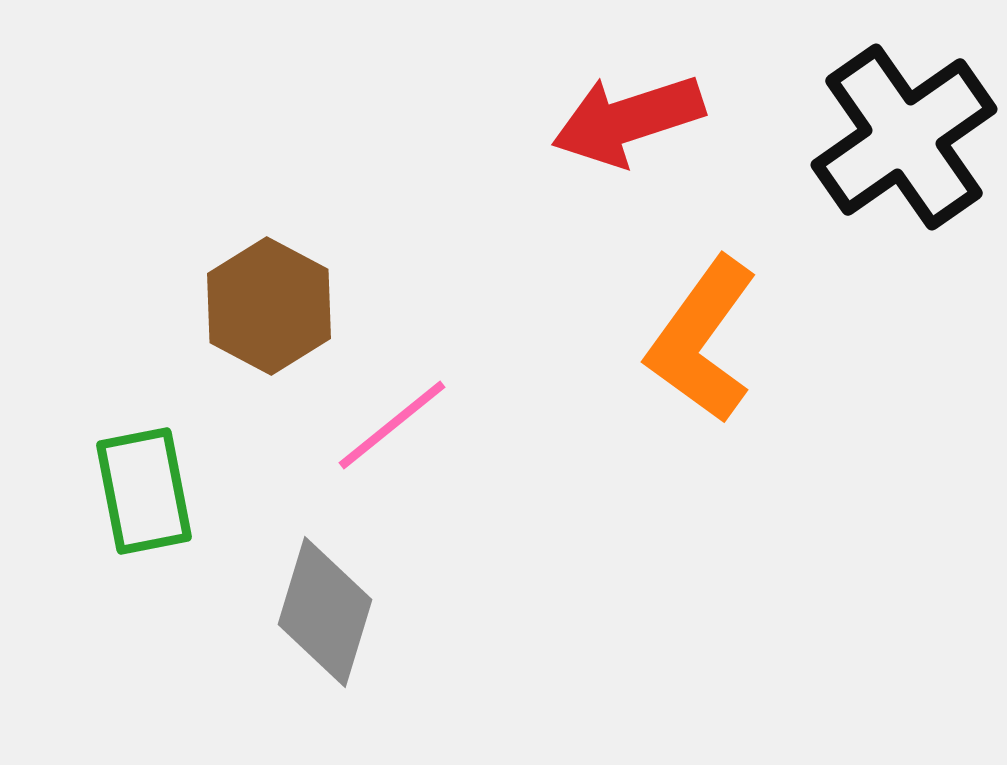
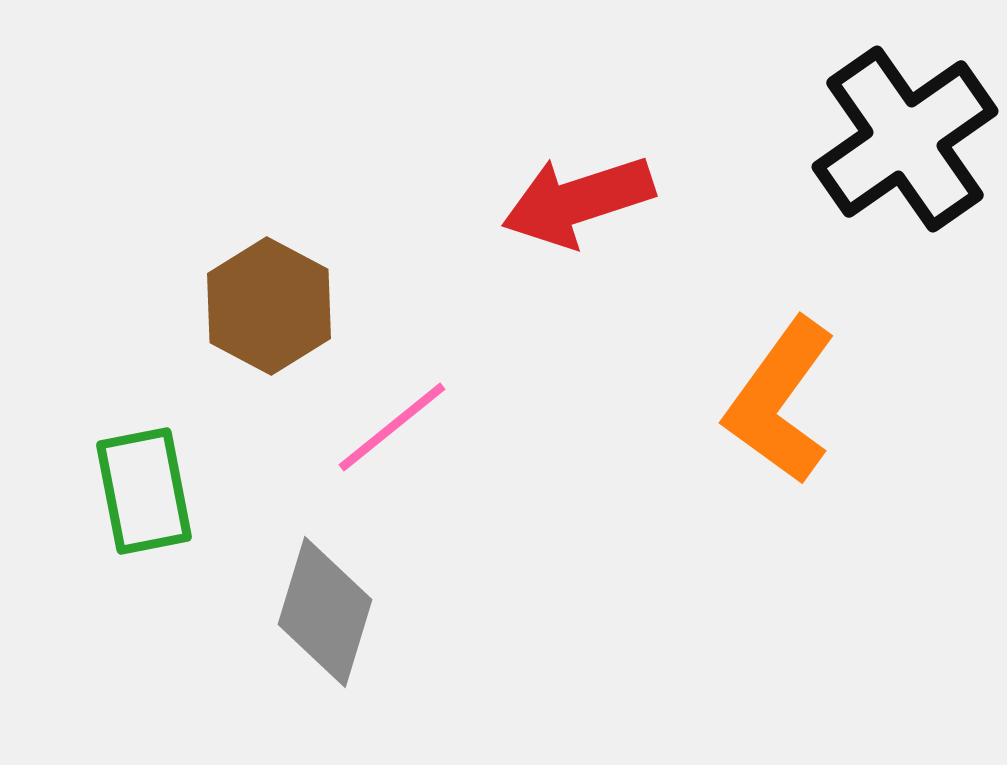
red arrow: moved 50 px left, 81 px down
black cross: moved 1 px right, 2 px down
orange L-shape: moved 78 px right, 61 px down
pink line: moved 2 px down
